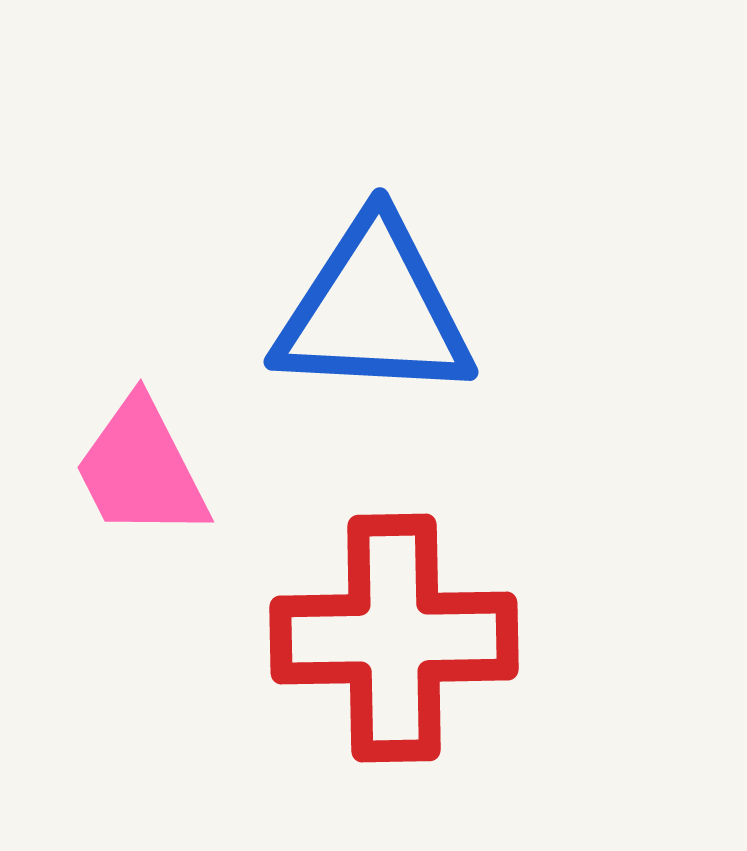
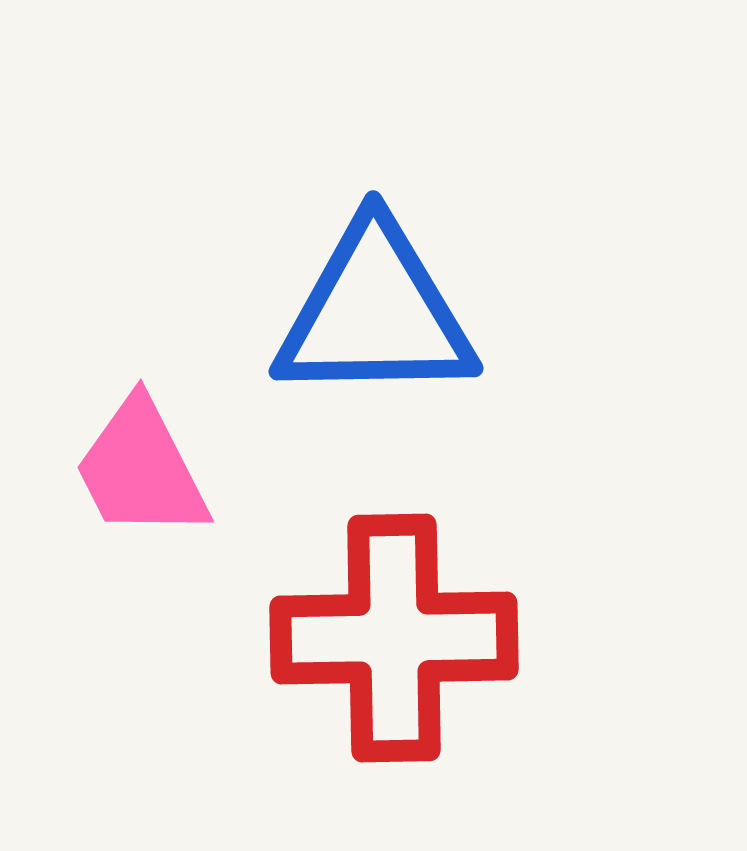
blue triangle: moved 1 px right, 3 px down; rotated 4 degrees counterclockwise
